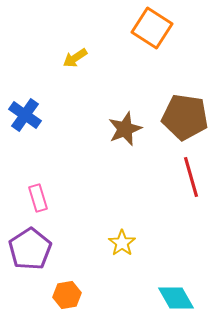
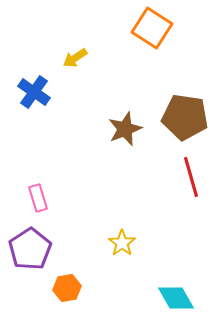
blue cross: moved 9 px right, 23 px up
orange hexagon: moved 7 px up
